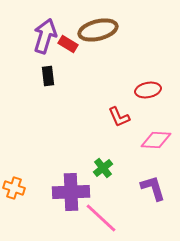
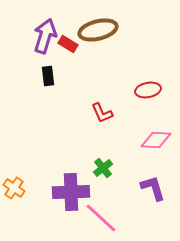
red L-shape: moved 17 px left, 4 px up
orange cross: rotated 15 degrees clockwise
